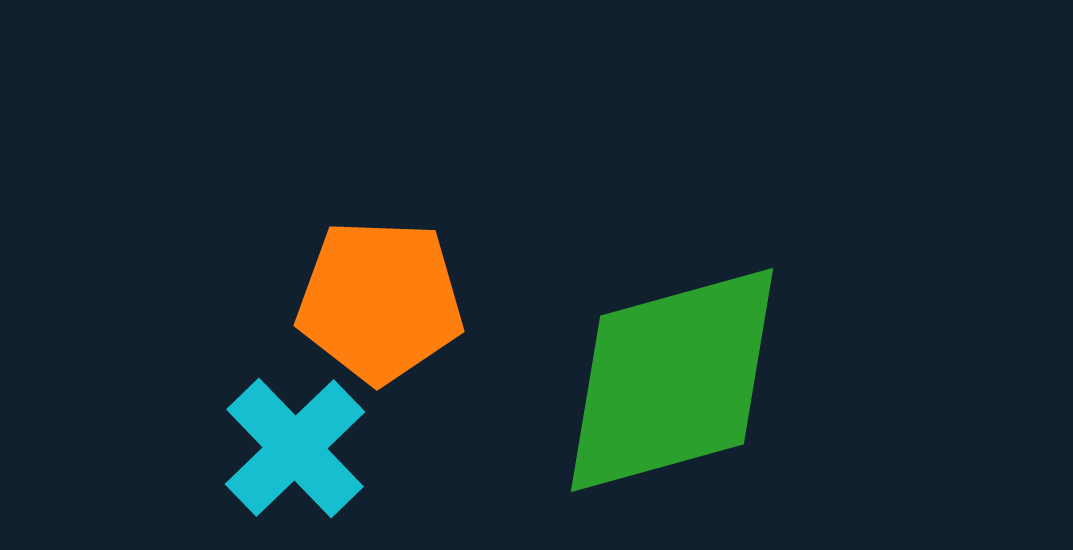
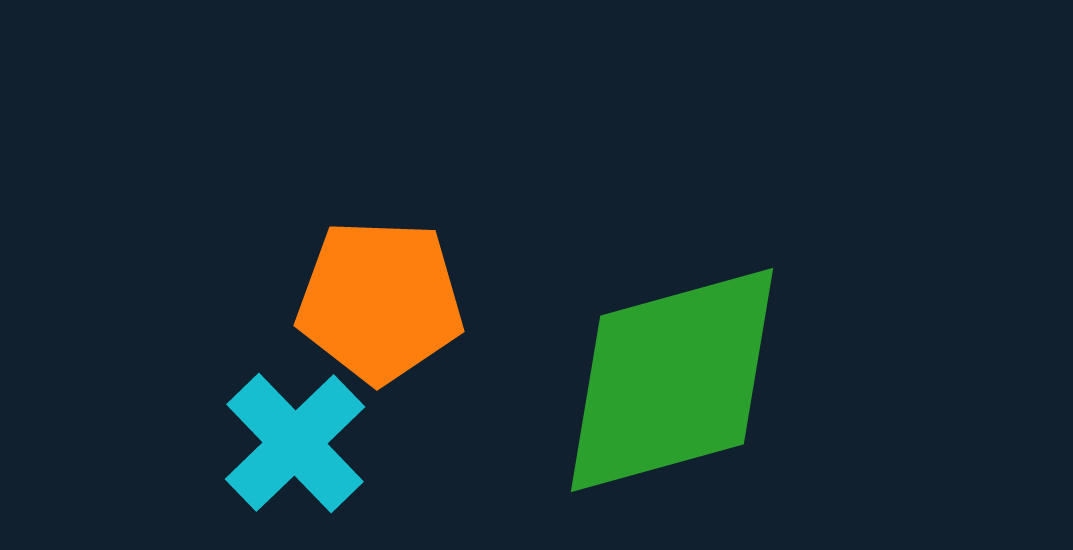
cyan cross: moved 5 px up
